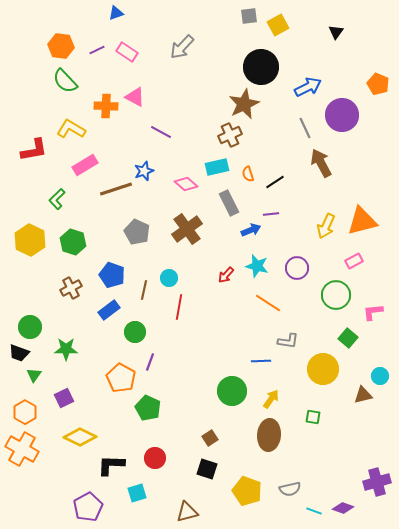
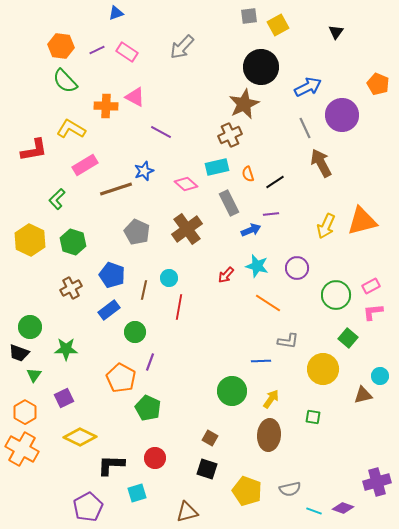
pink rectangle at (354, 261): moved 17 px right, 25 px down
brown square at (210, 438): rotated 28 degrees counterclockwise
